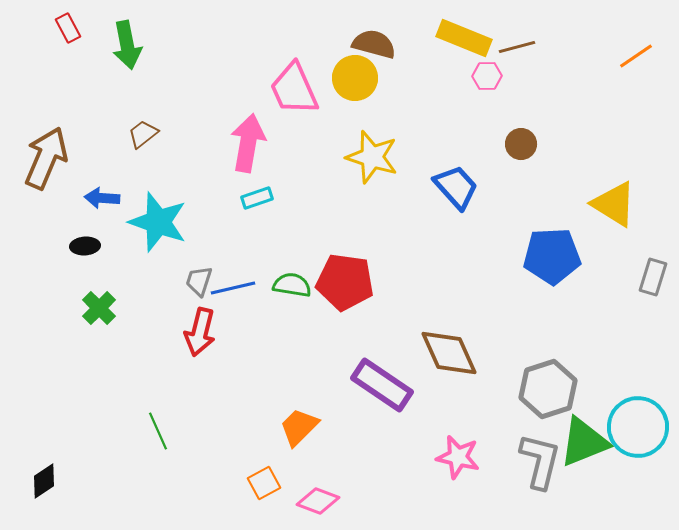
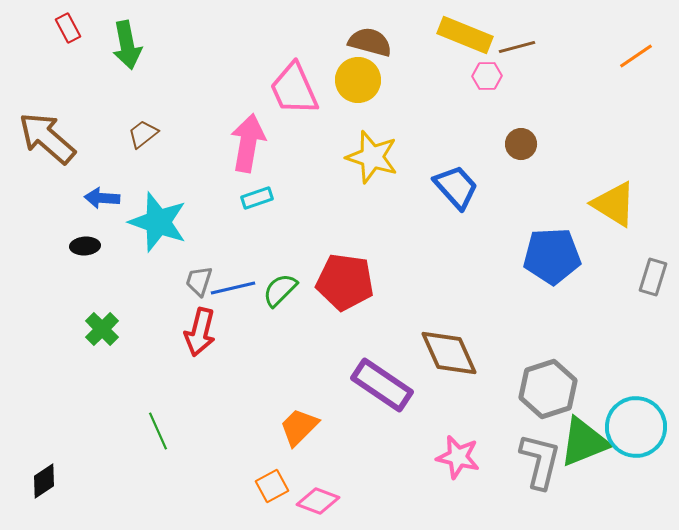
yellow rectangle: moved 1 px right, 3 px up
brown semicircle: moved 4 px left, 2 px up
yellow circle: moved 3 px right, 2 px down
brown arrow: moved 1 px right, 20 px up; rotated 72 degrees counterclockwise
green semicircle: moved 12 px left, 5 px down; rotated 54 degrees counterclockwise
green cross: moved 3 px right, 21 px down
cyan circle: moved 2 px left
orange square: moved 8 px right, 3 px down
